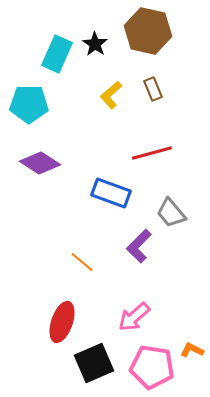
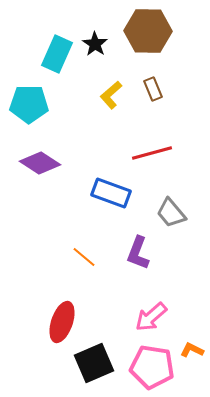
brown hexagon: rotated 12 degrees counterclockwise
purple L-shape: moved 1 px left, 7 px down; rotated 24 degrees counterclockwise
orange line: moved 2 px right, 5 px up
pink arrow: moved 17 px right
